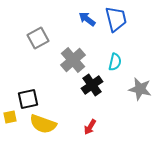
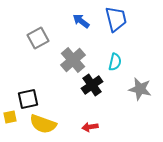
blue arrow: moved 6 px left, 2 px down
red arrow: rotated 49 degrees clockwise
